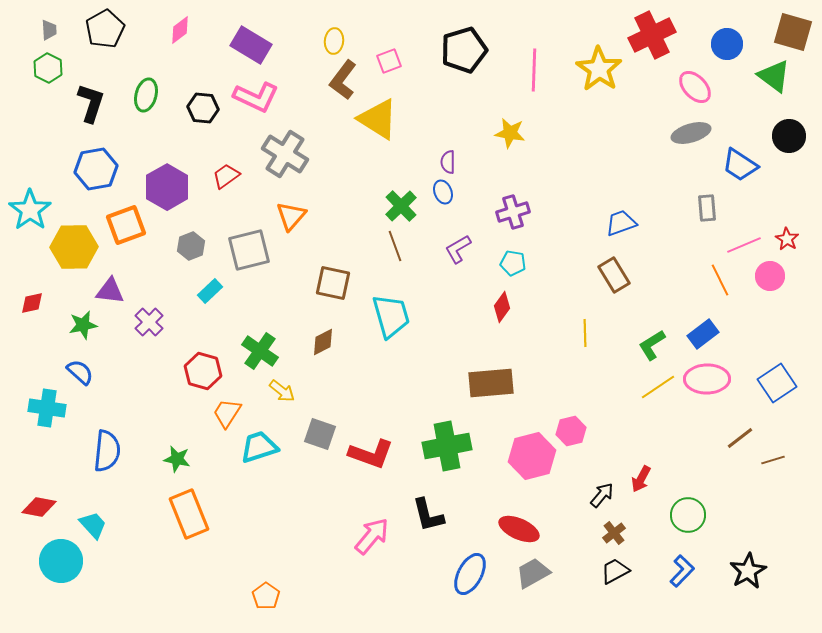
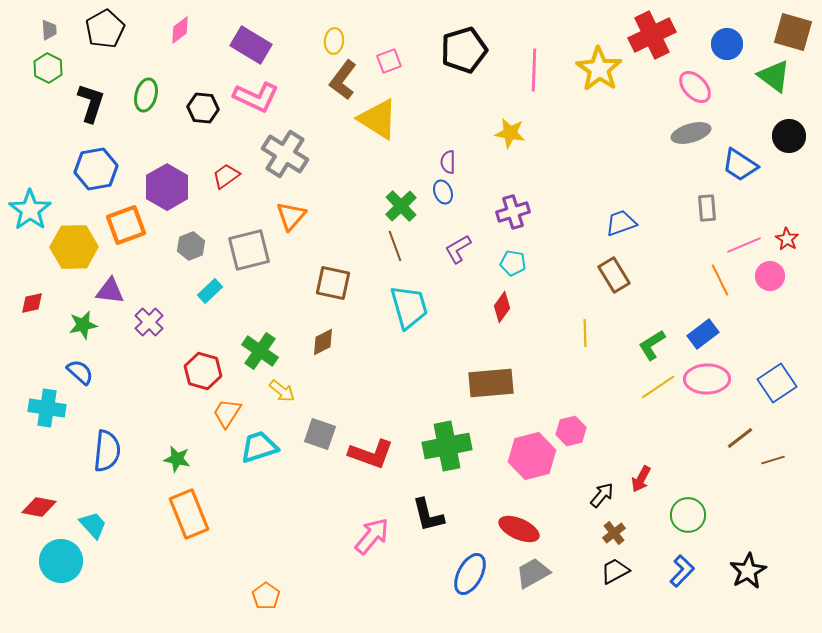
cyan trapezoid at (391, 316): moved 18 px right, 9 px up
